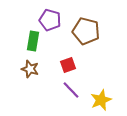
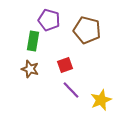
purple pentagon: moved 1 px left
brown pentagon: moved 1 px right, 1 px up
red square: moved 3 px left
